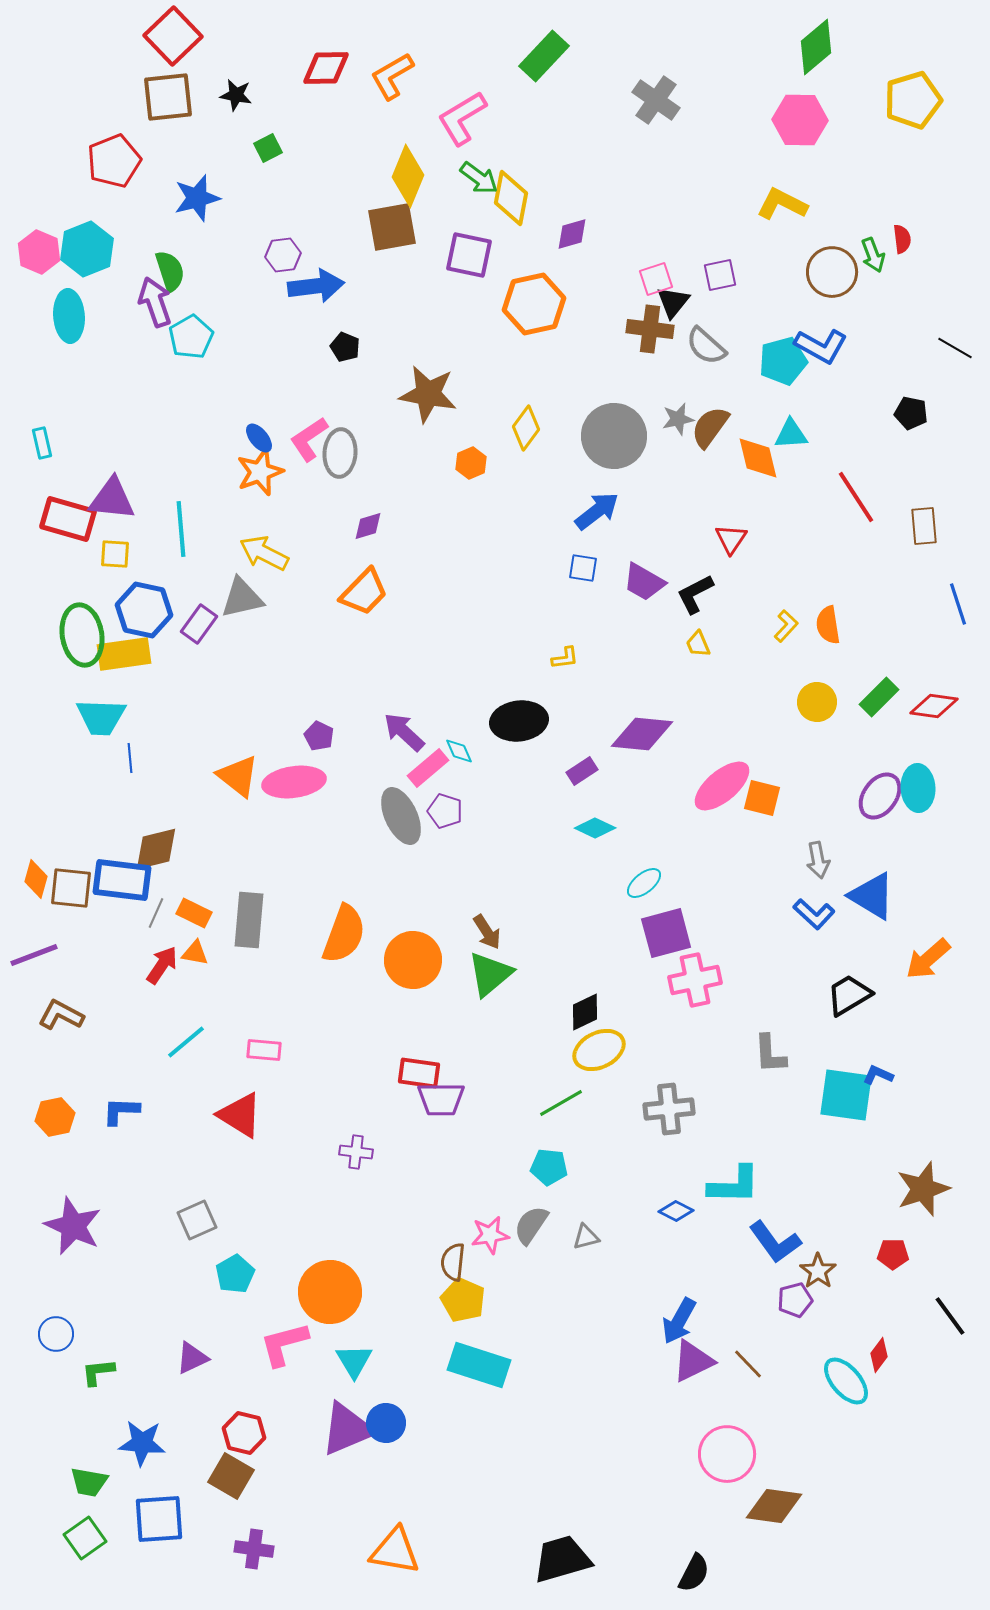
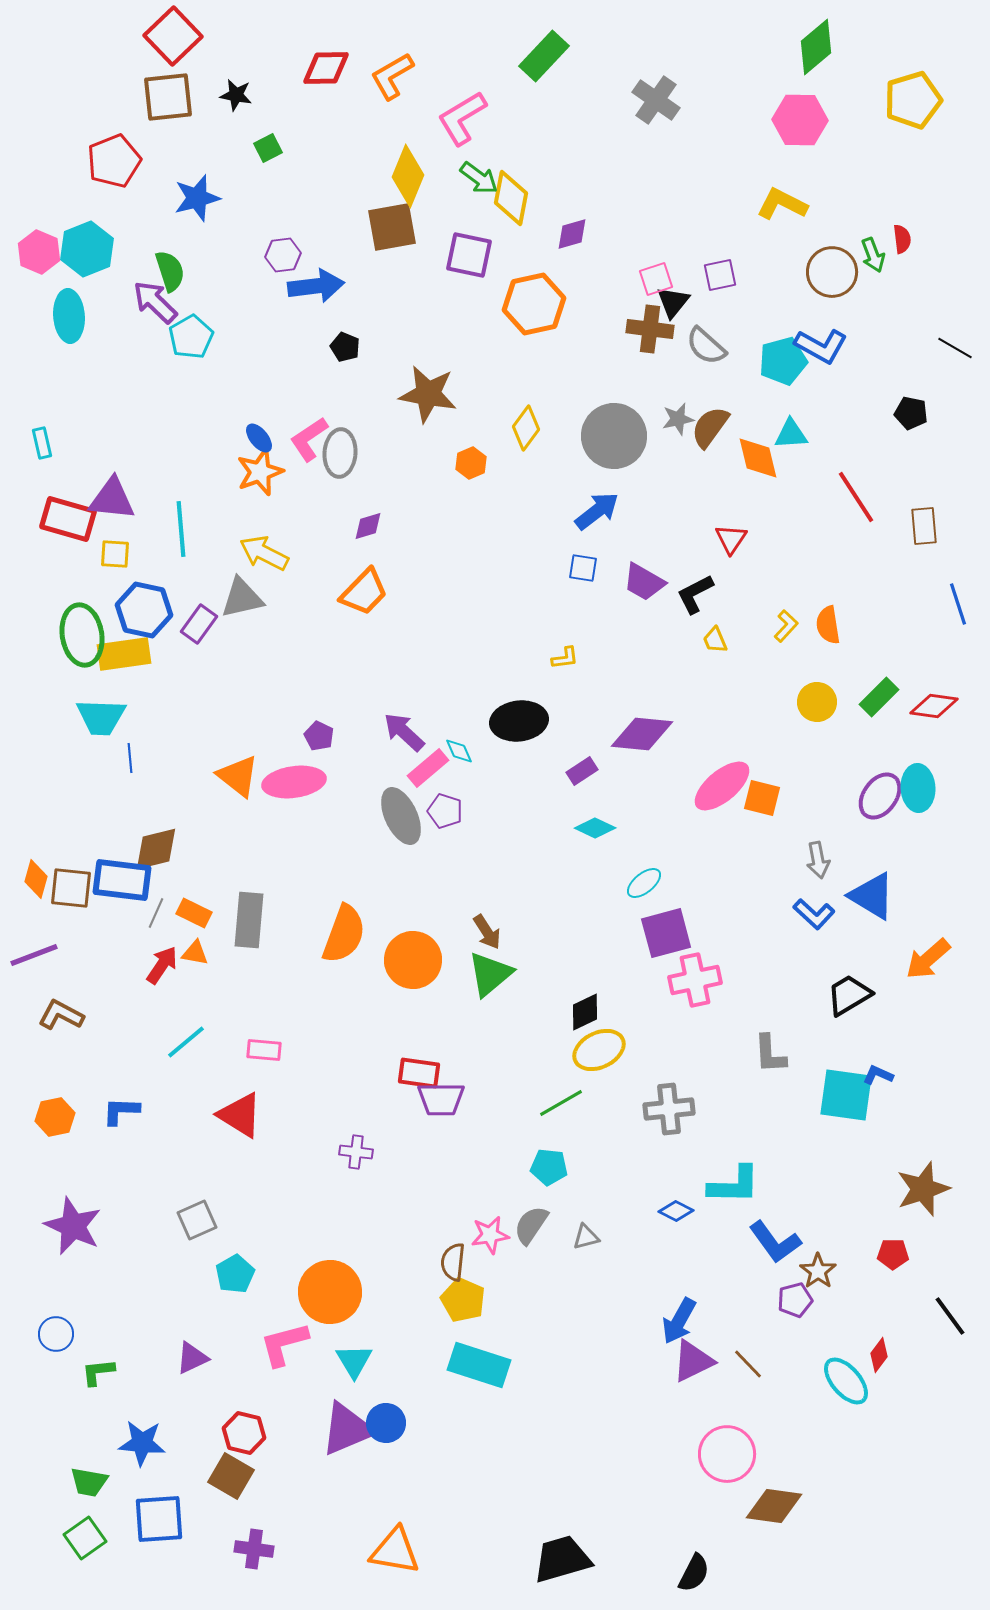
purple arrow at (155, 302): rotated 27 degrees counterclockwise
yellow trapezoid at (698, 644): moved 17 px right, 4 px up
